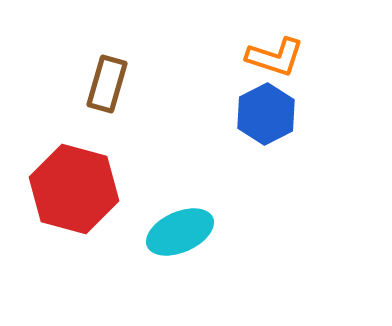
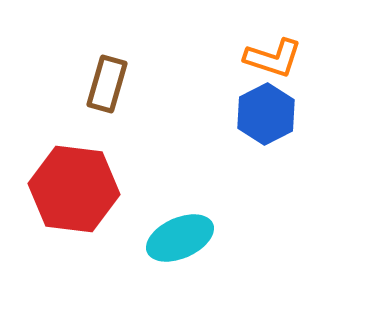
orange L-shape: moved 2 px left, 1 px down
red hexagon: rotated 8 degrees counterclockwise
cyan ellipse: moved 6 px down
